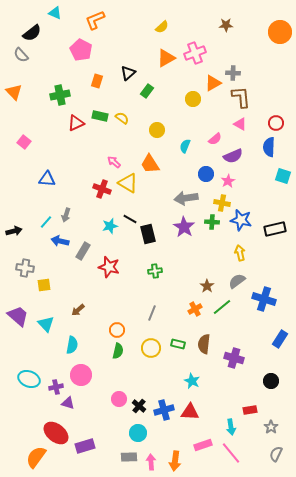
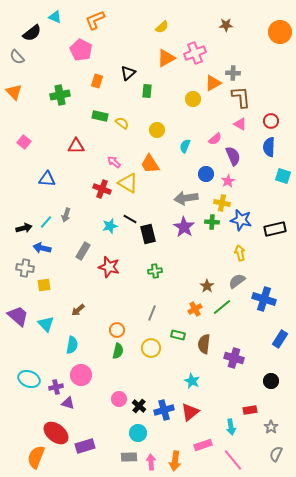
cyan triangle at (55, 13): moved 4 px down
gray semicircle at (21, 55): moved 4 px left, 2 px down
green rectangle at (147, 91): rotated 32 degrees counterclockwise
yellow semicircle at (122, 118): moved 5 px down
red triangle at (76, 123): moved 23 px down; rotated 24 degrees clockwise
red circle at (276, 123): moved 5 px left, 2 px up
purple semicircle at (233, 156): rotated 90 degrees counterclockwise
black arrow at (14, 231): moved 10 px right, 3 px up
blue arrow at (60, 241): moved 18 px left, 7 px down
green rectangle at (178, 344): moved 9 px up
red triangle at (190, 412): rotated 42 degrees counterclockwise
pink line at (231, 453): moved 2 px right, 7 px down
orange semicircle at (36, 457): rotated 15 degrees counterclockwise
